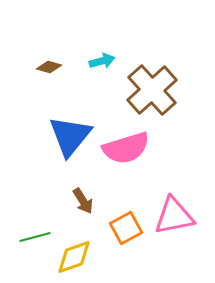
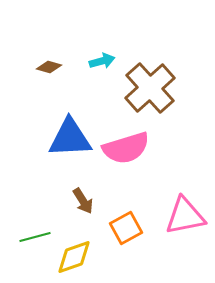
brown cross: moved 2 px left, 2 px up
blue triangle: moved 2 px down; rotated 48 degrees clockwise
pink triangle: moved 11 px right
